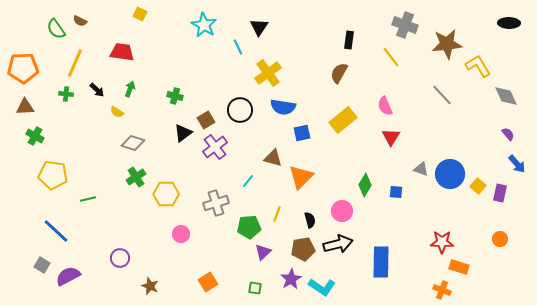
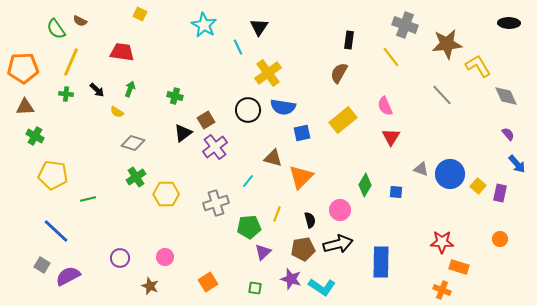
yellow line at (75, 63): moved 4 px left, 1 px up
black circle at (240, 110): moved 8 px right
pink circle at (342, 211): moved 2 px left, 1 px up
pink circle at (181, 234): moved 16 px left, 23 px down
purple star at (291, 279): rotated 25 degrees counterclockwise
